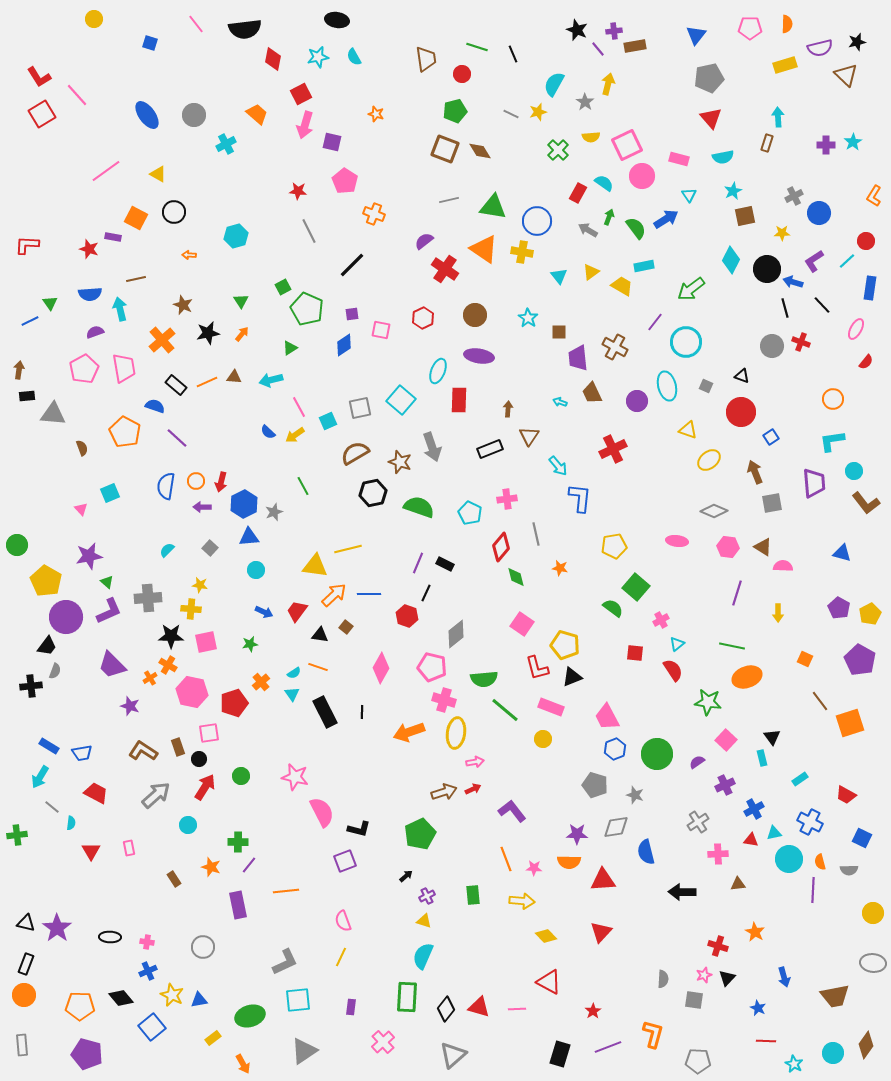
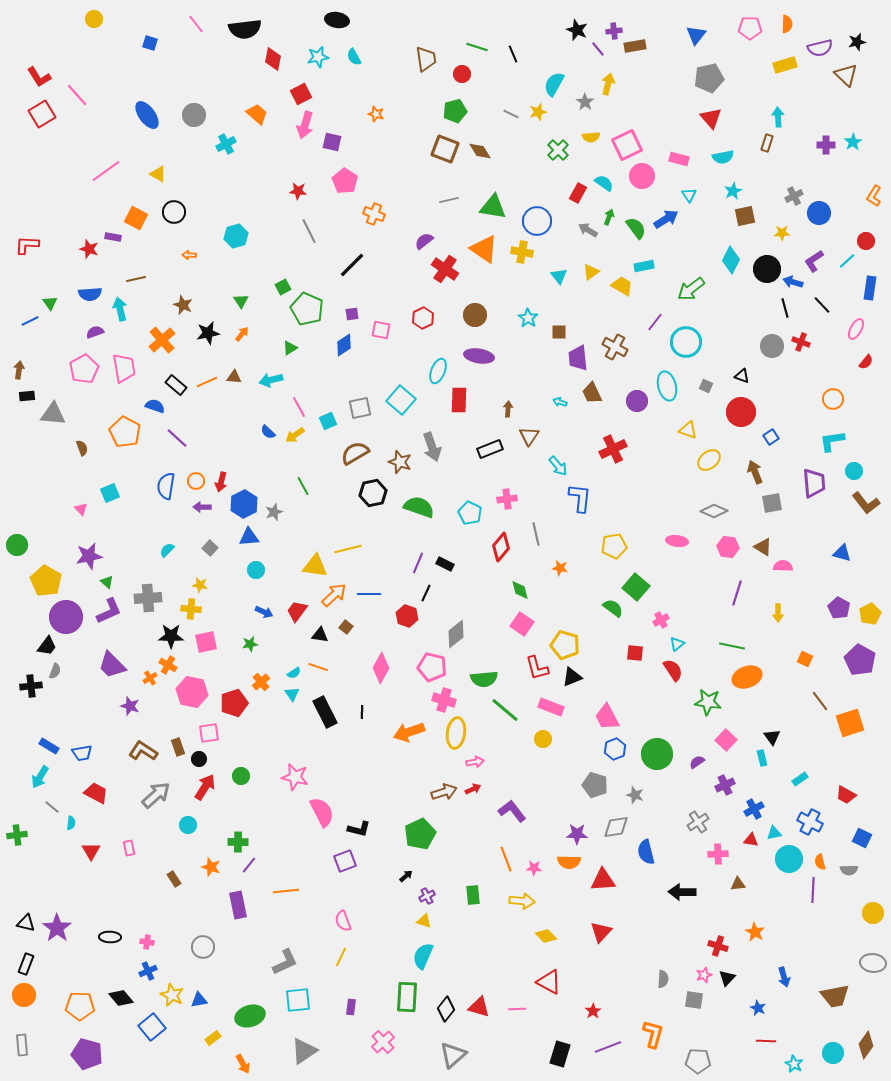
green diamond at (516, 577): moved 4 px right, 13 px down
